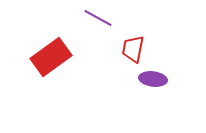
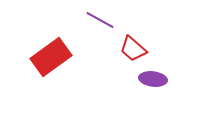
purple line: moved 2 px right, 2 px down
red trapezoid: rotated 60 degrees counterclockwise
